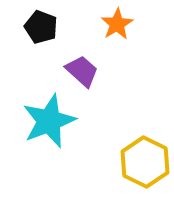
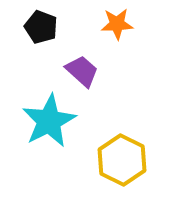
orange star: rotated 28 degrees clockwise
cyan star: rotated 6 degrees counterclockwise
yellow hexagon: moved 23 px left, 2 px up
